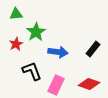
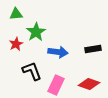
black rectangle: rotated 42 degrees clockwise
